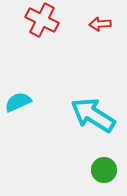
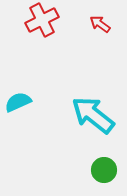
red cross: rotated 36 degrees clockwise
red arrow: rotated 40 degrees clockwise
cyan arrow: rotated 6 degrees clockwise
